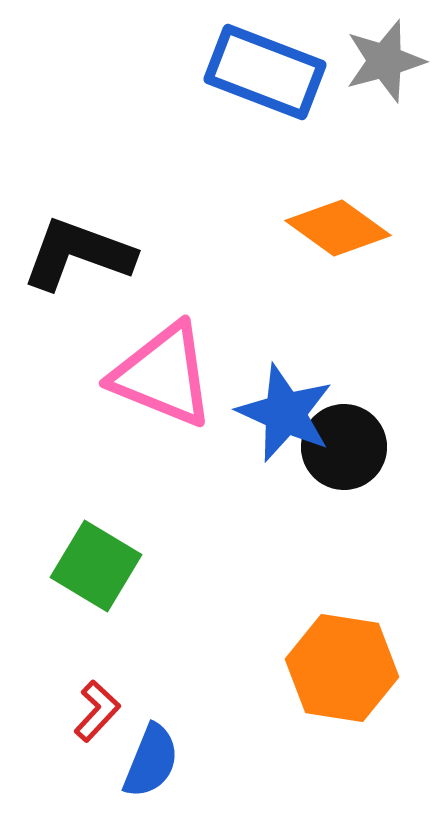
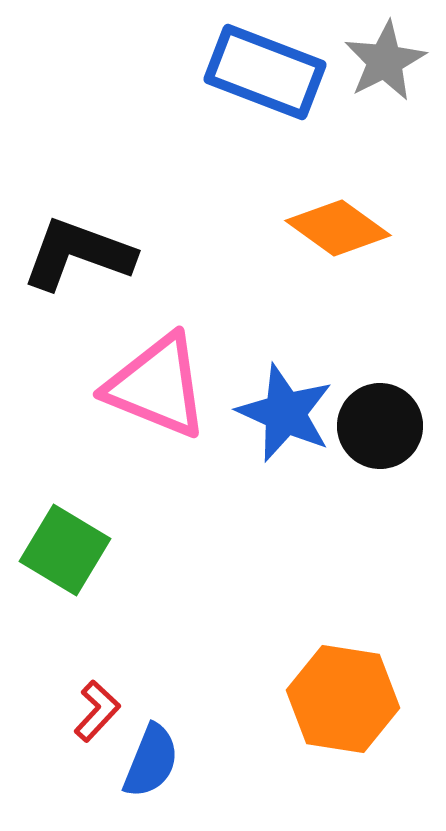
gray star: rotated 12 degrees counterclockwise
pink triangle: moved 6 px left, 11 px down
black circle: moved 36 px right, 21 px up
green square: moved 31 px left, 16 px up
orange hexagon: moved 1 px right, 31 px down
